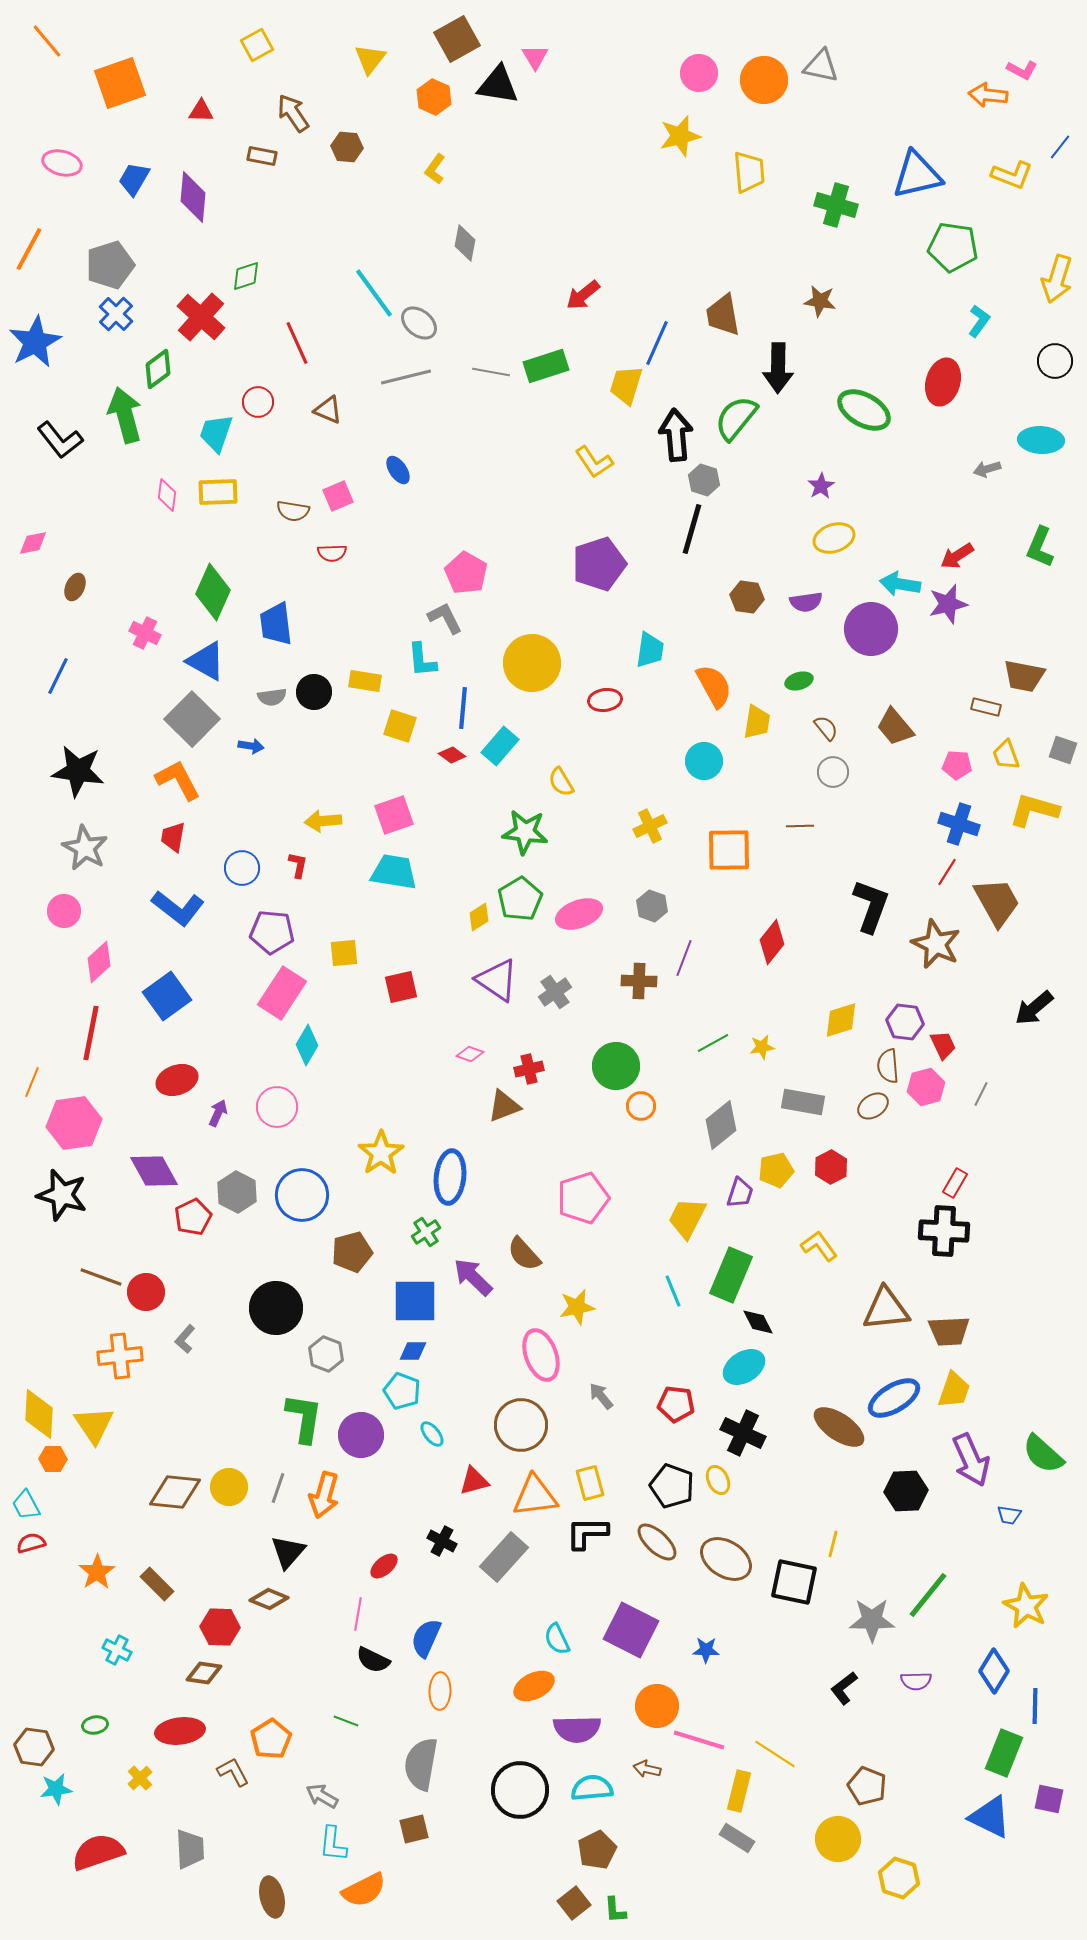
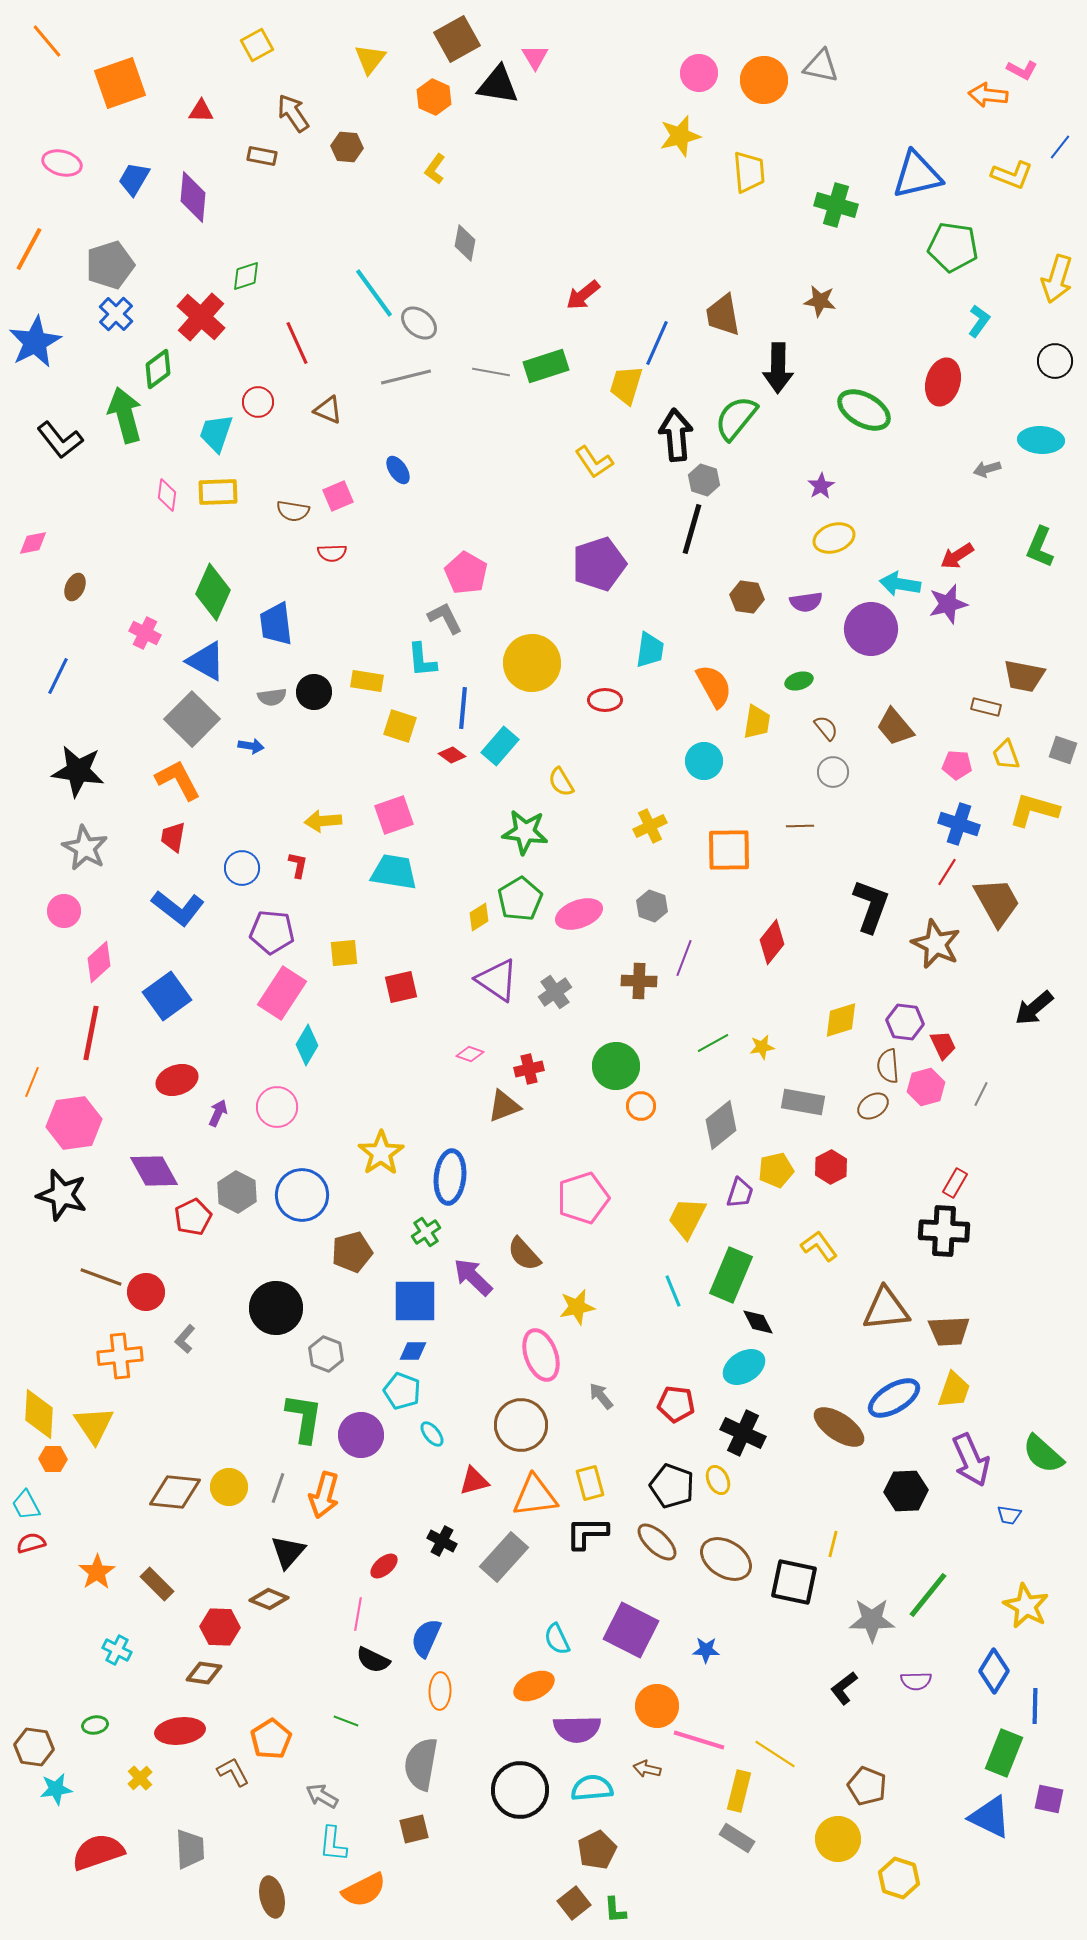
yellow rectangle at (365, 681): moved 2 px right
red ellipse at (605, 700): rotated 8 degrees clockwise
